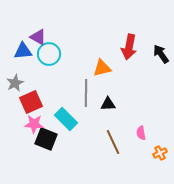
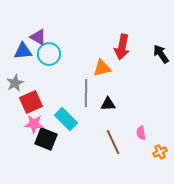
red arrow: moved 7 px left
orange cross: moved 1 px up
